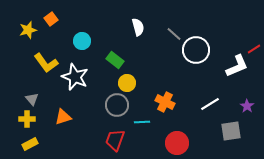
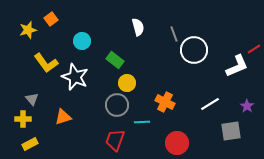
gray line: rotated 28 degrees clockwise
white circle: moved 2 px left
yellow cross: moved 4 px left
